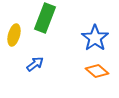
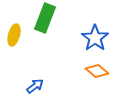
blue arrow: moved 22 px down
